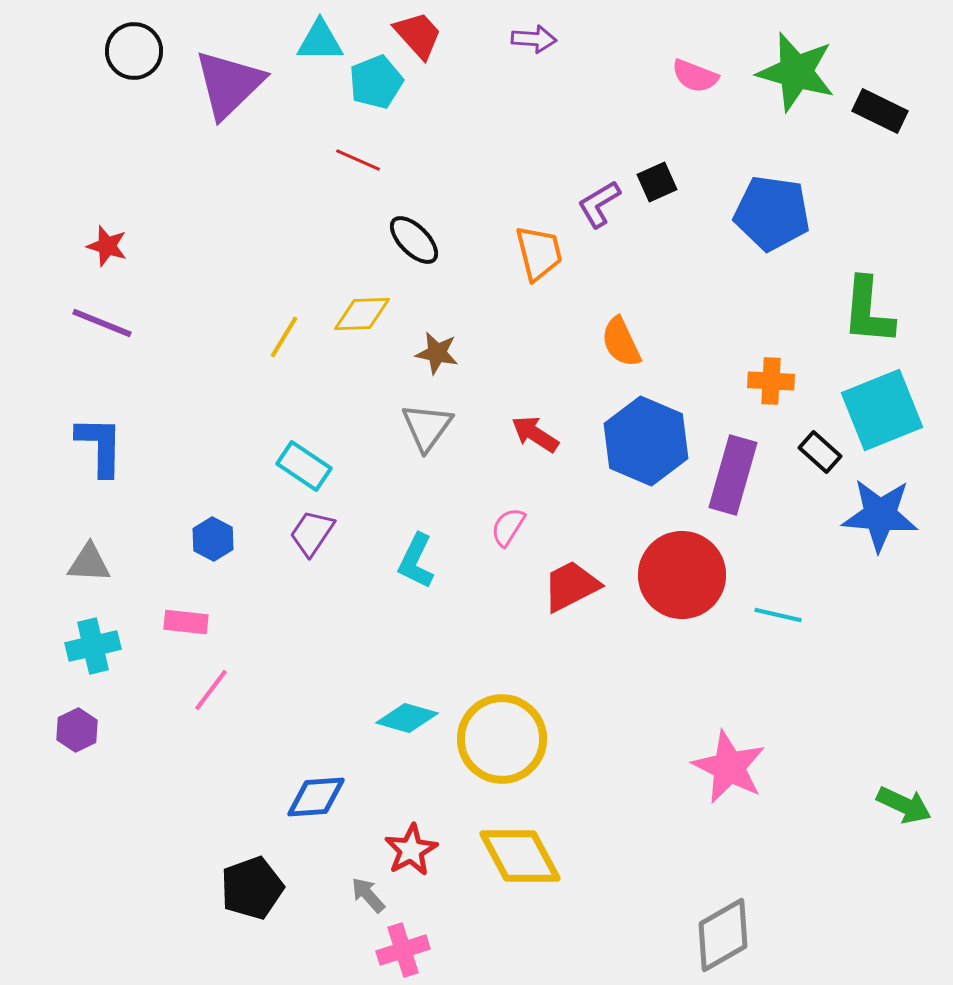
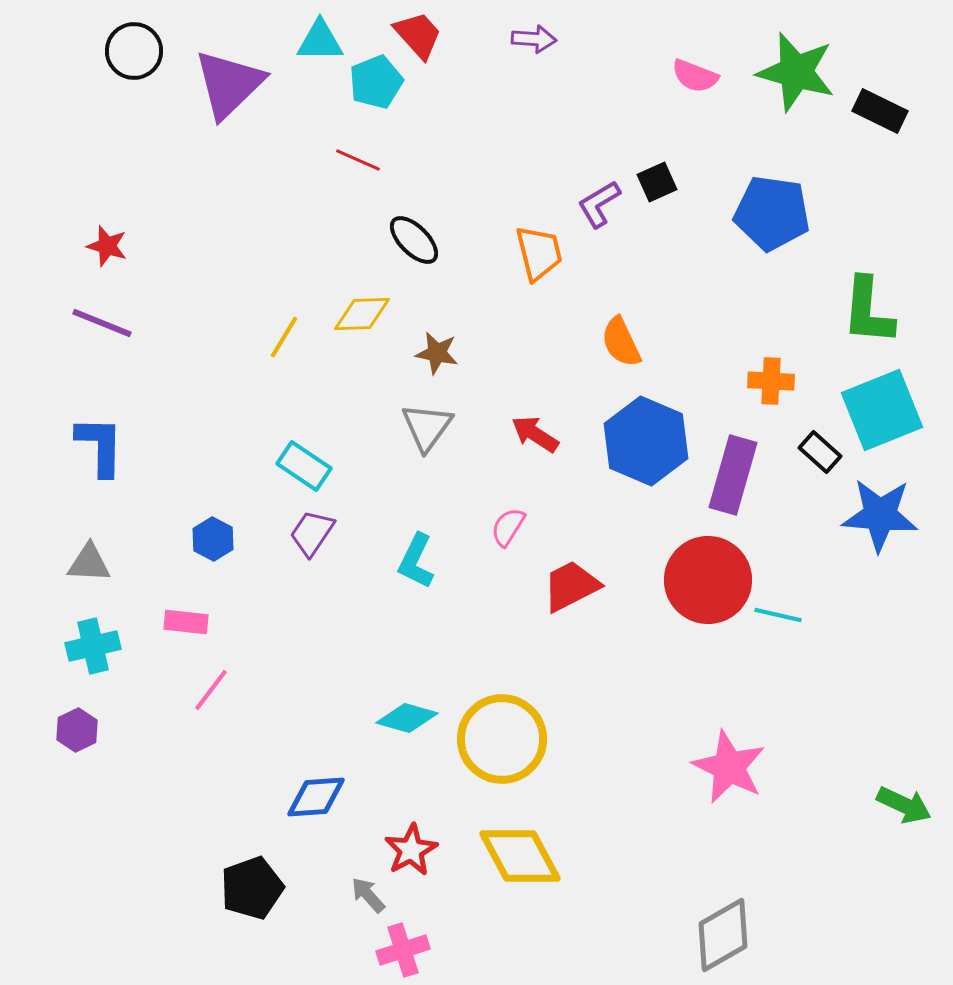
red circle at (682, 575): moved 26 px right, 5 px down
